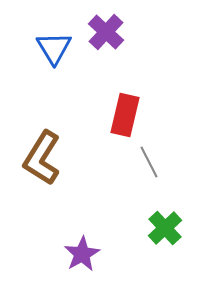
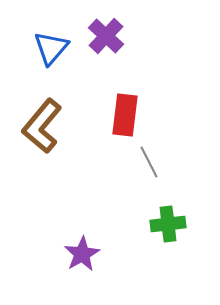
purple cross: moved 4 px down
blue triangle: moved 3 px left; rotated 12 degrees clockwise
red rectangle: rotated 6 degrees counterclockwise
brown L-shape: moved 32 px up; rotated 8 degrees clockwise
green cross: moved 3 px right, 4 px up; rotated 36 degrees clockwise
